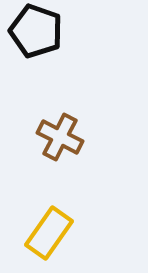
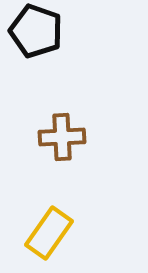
brown cross: moved 2 px right; rotated 30 degrees counterclockwise
